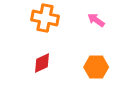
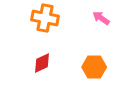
pink arrow: moved 5 px right, 2 px up
orange hexagon: moved 2 px left
